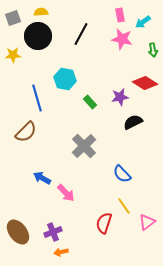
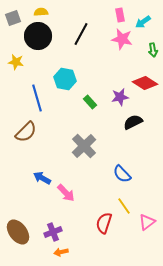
yellow star: moved 3 px right, 7 px down; rotated 14 degrees clockwise
